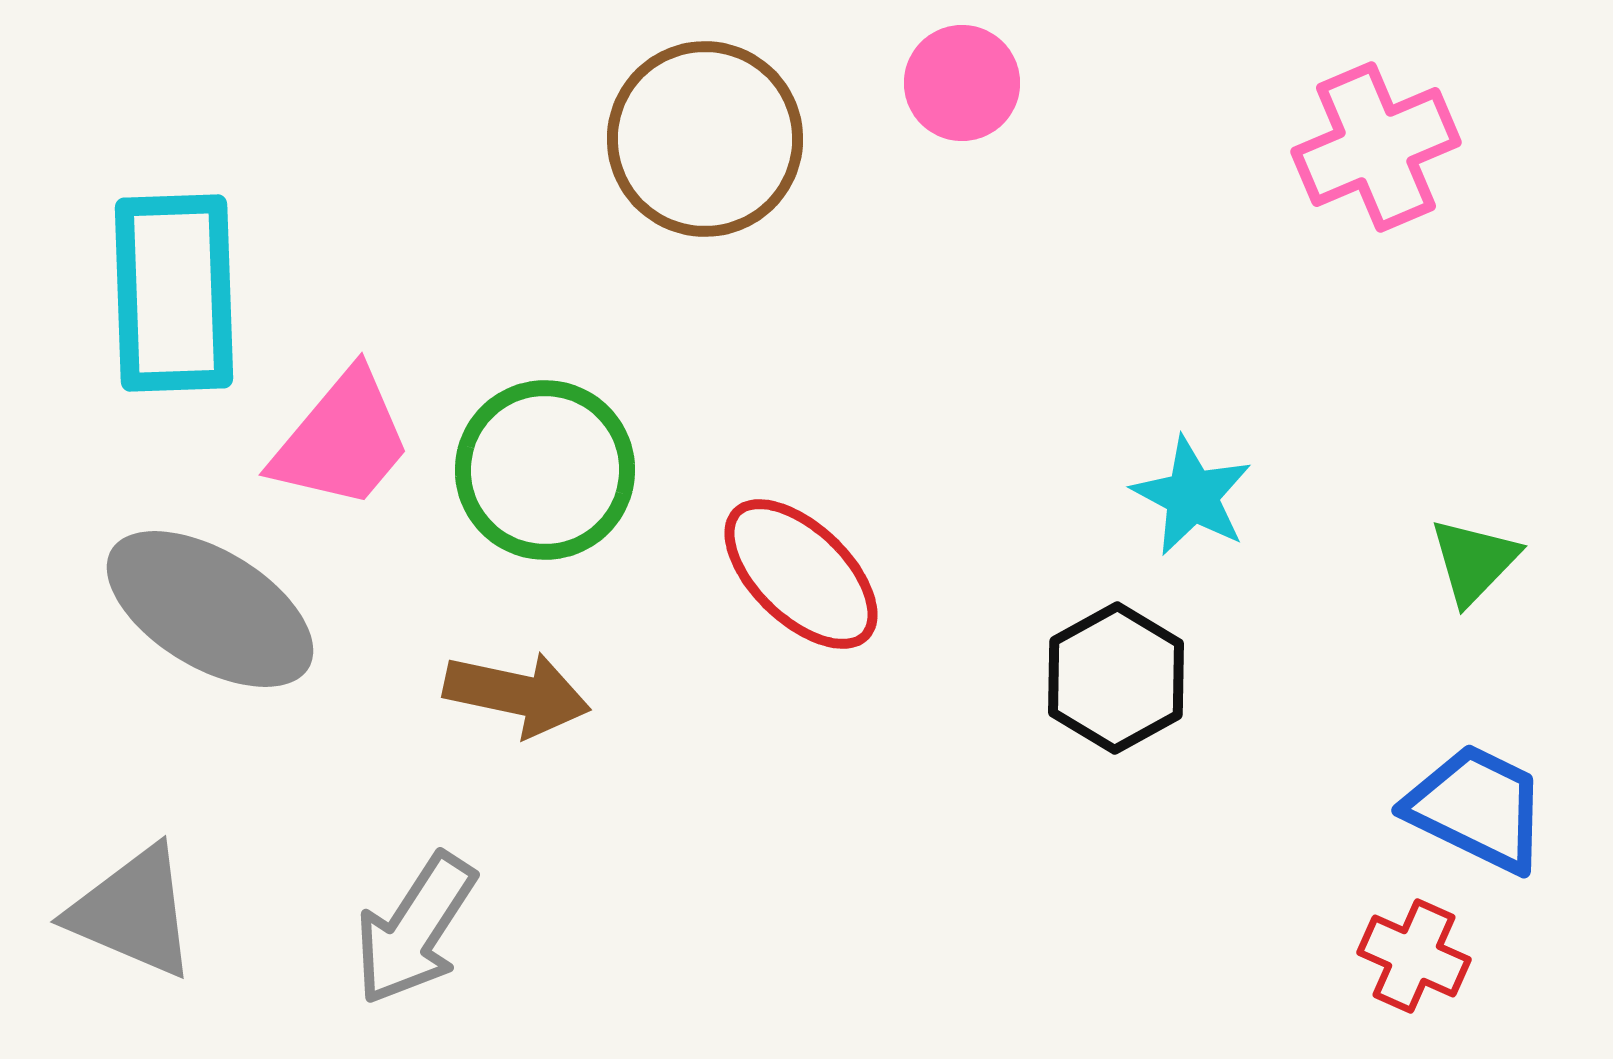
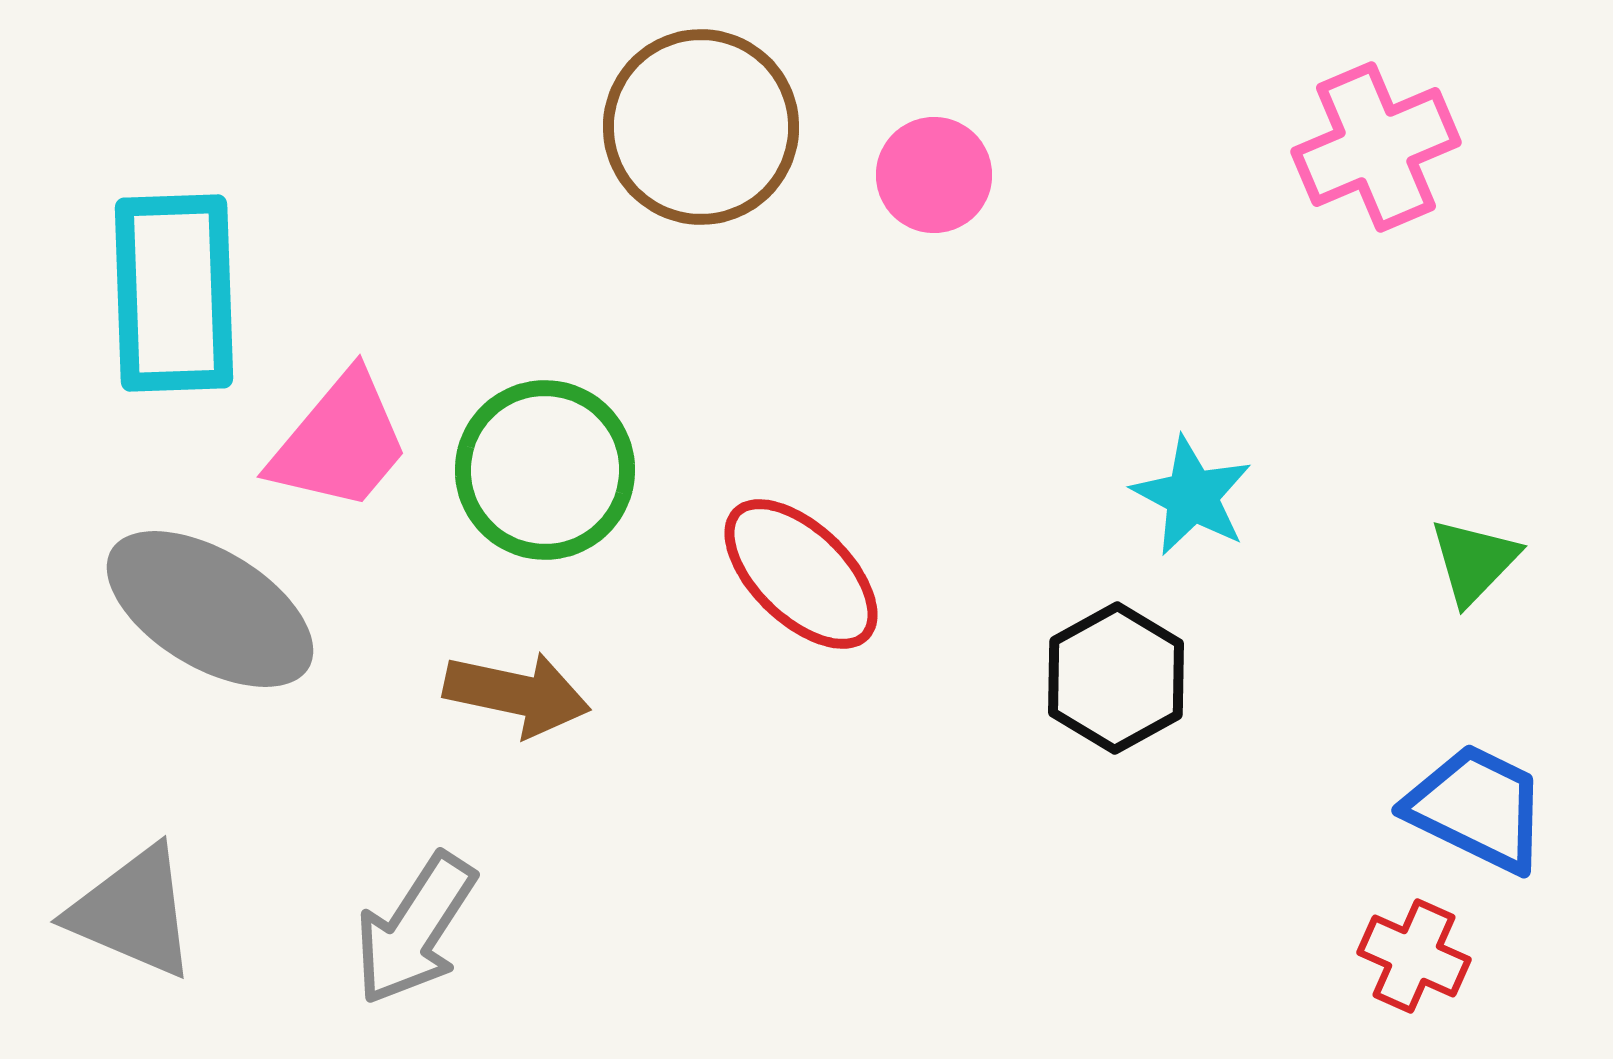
pink circle: moved 28 px left, 92 px down
brown circle: moved 4 px left, 12 px up
pink trapezoid: moved 2 px left, 2 px down
